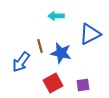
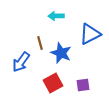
brown line: moved 3 px up
blue star: rotated 10 degrees clockwise
